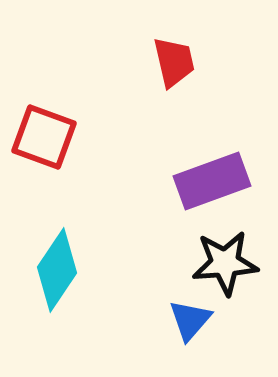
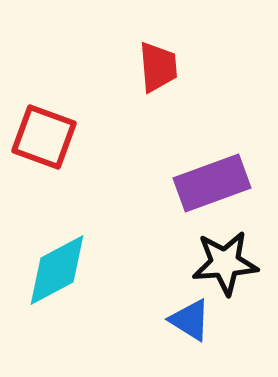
red trapezoid: moved 16 px left, 5 px down; rotated 8 degrees clockwise
purple rectangle: moved 2 px down
cyan diamond: rotated 28 degrees clockwise
blue triangle: rotated 39 degrees counterclockwise
